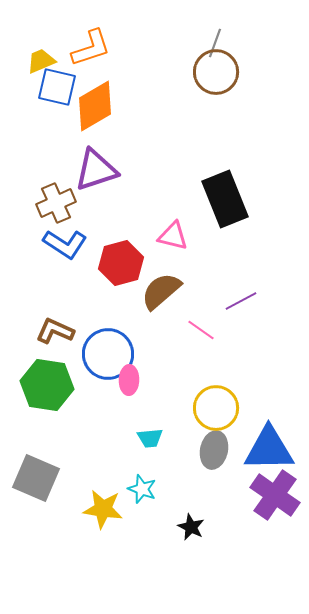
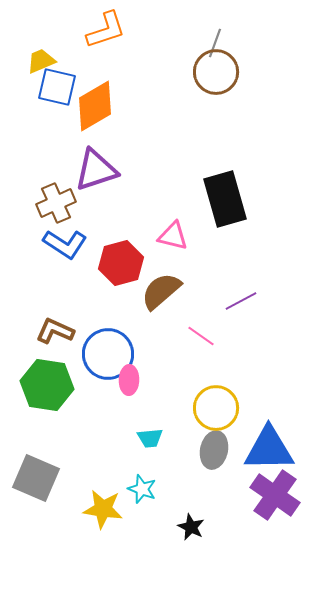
orange L-shape: moved 15 px right, 18 px up
black rectangle: rotated 6 degrees clockwise
pink line: moved 6 px down
